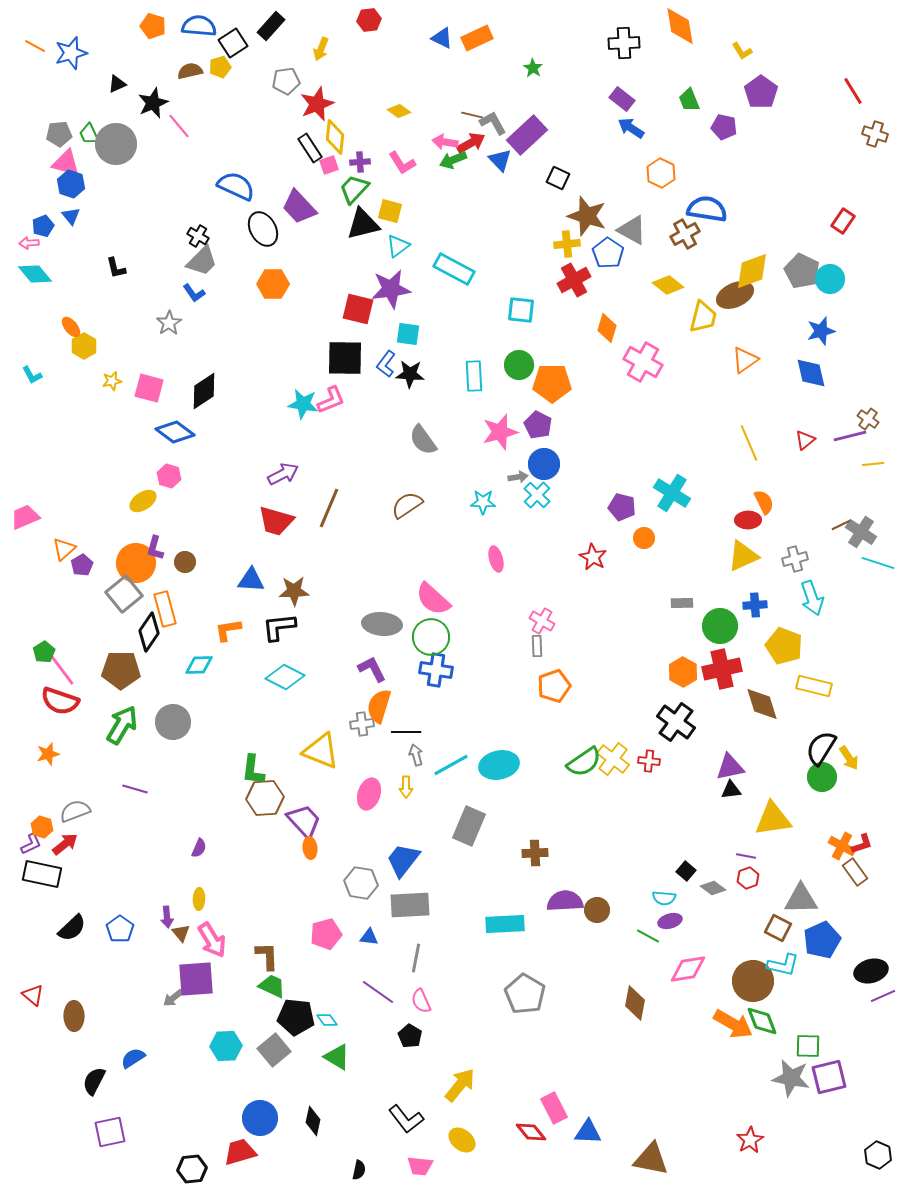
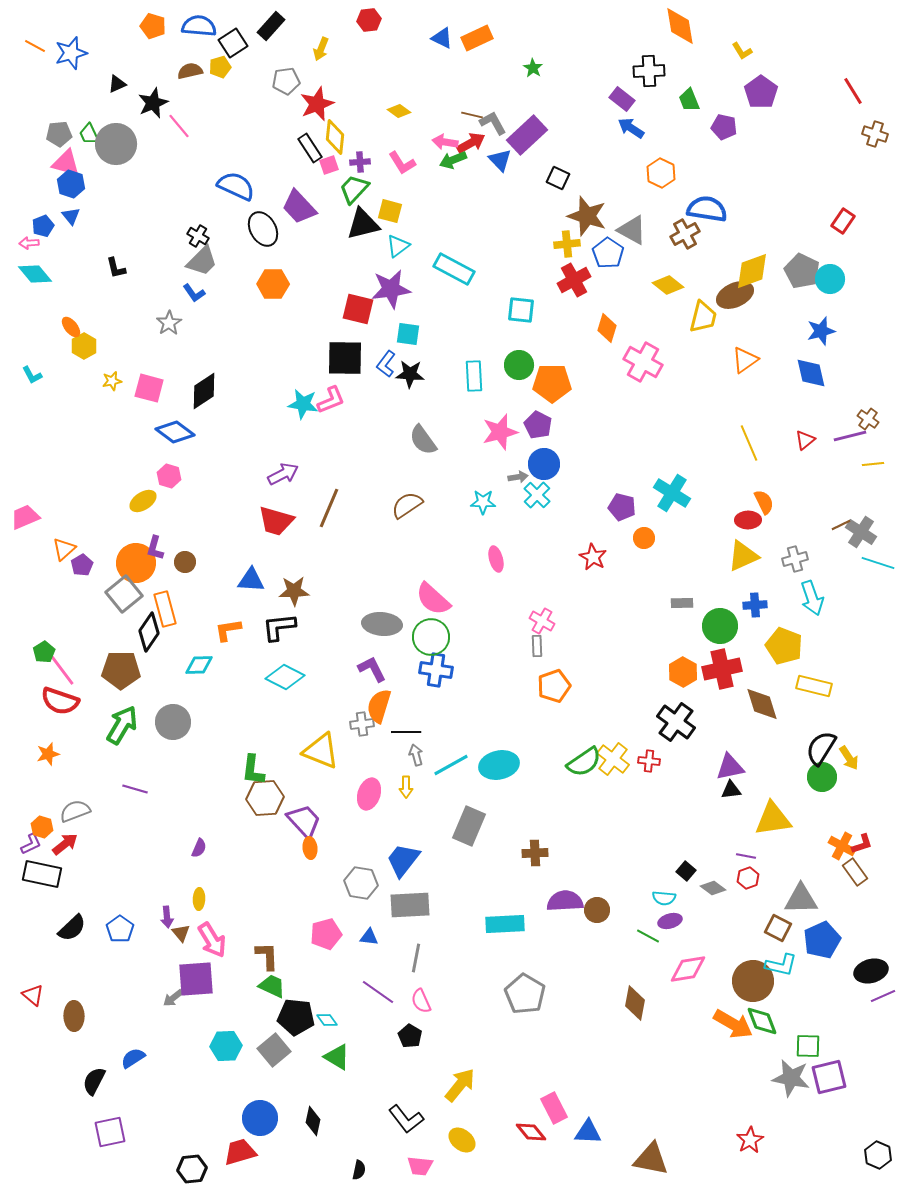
black cross at (624, 43): moved 25 px right, 28 px down
cyan L-shape at (783, 965): moved 2 px left
